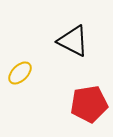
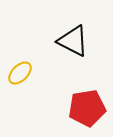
red pentagon: moved 2 px left, 4 px down
